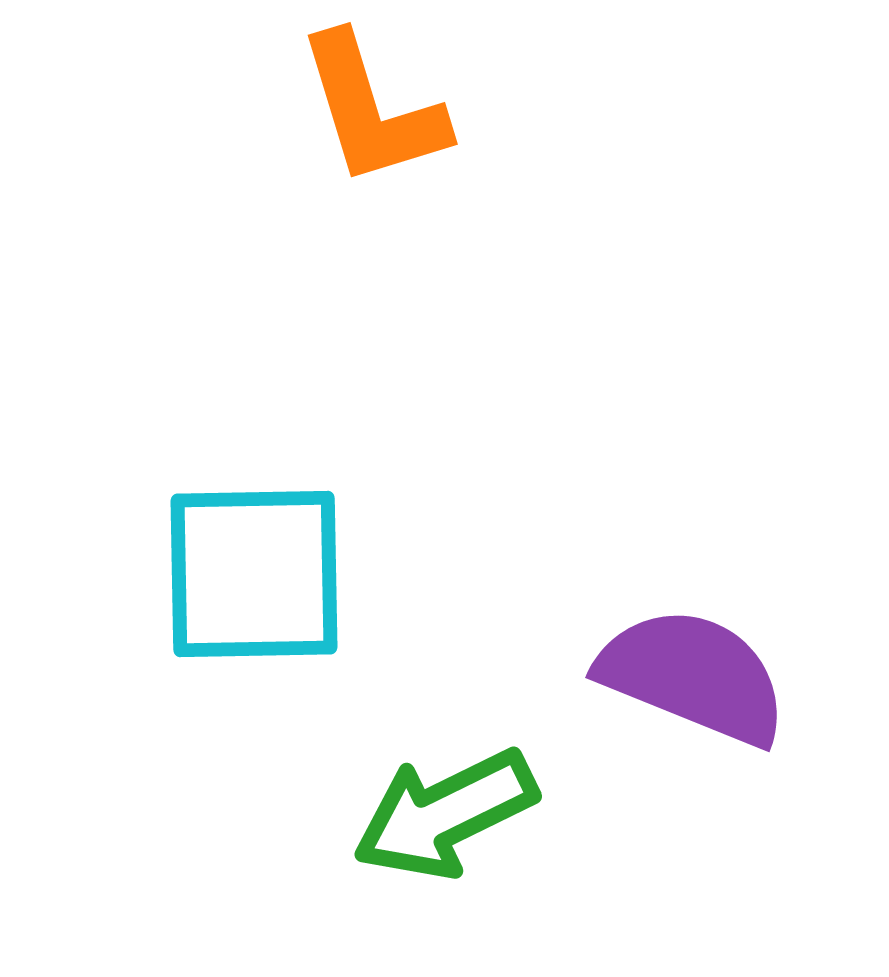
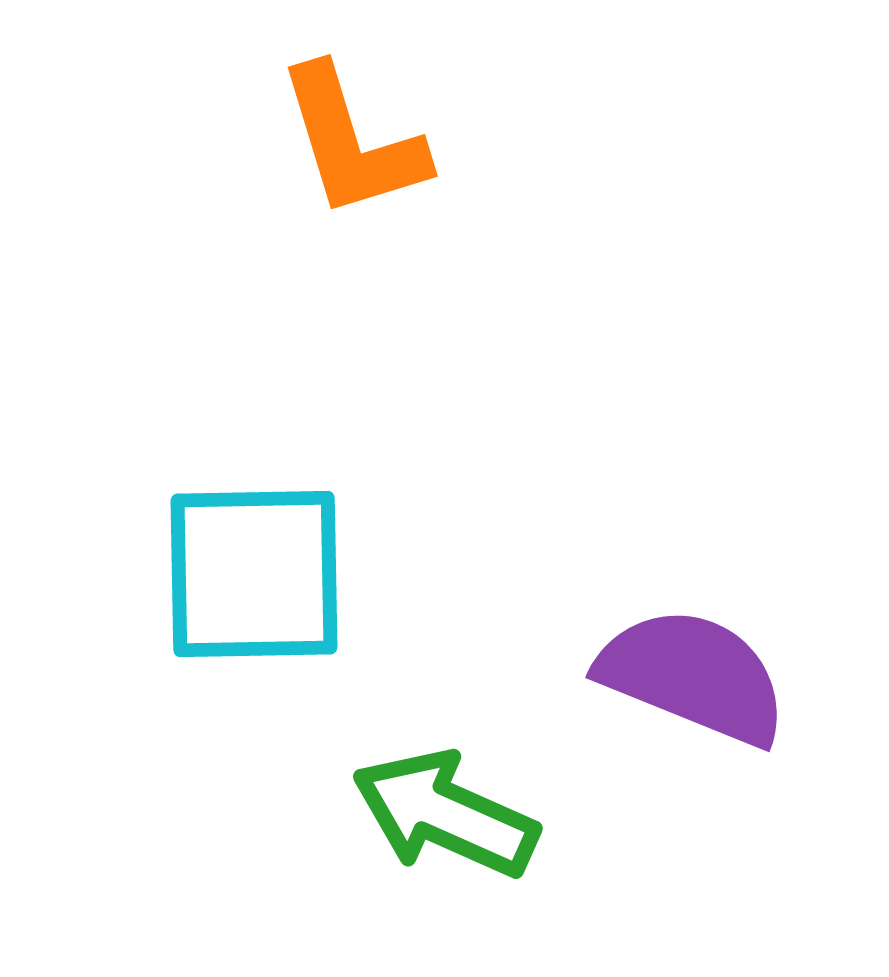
orange L-shape: moved 20 px left, 32 px down
green arrow: rotated 50 degrees clockwise
